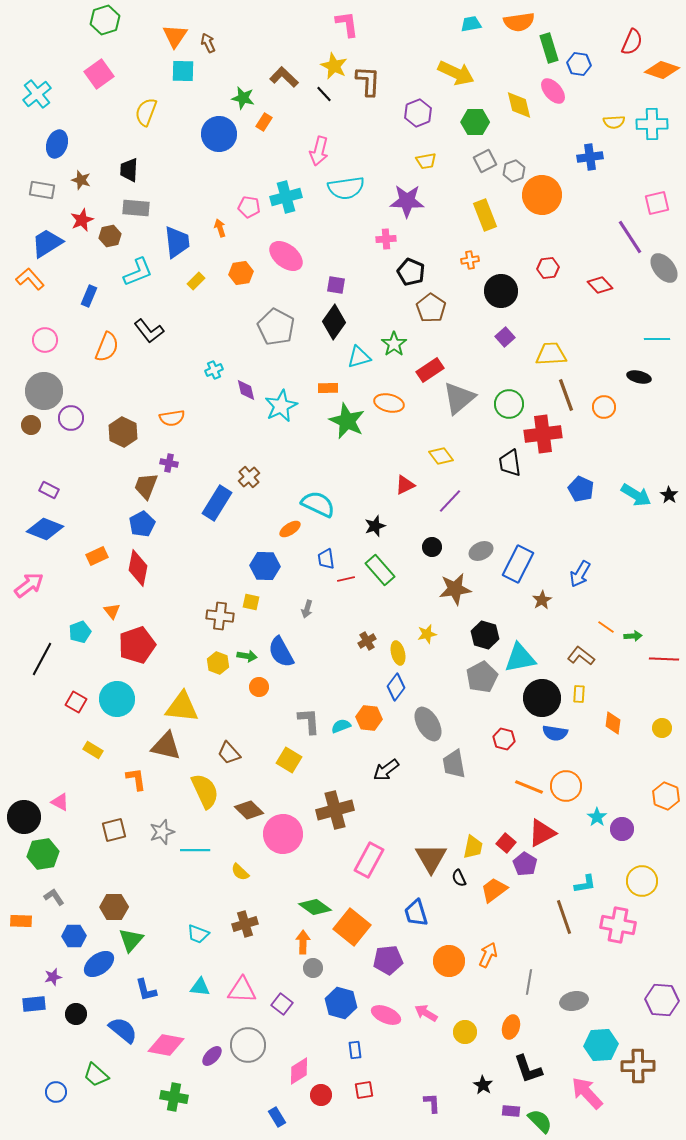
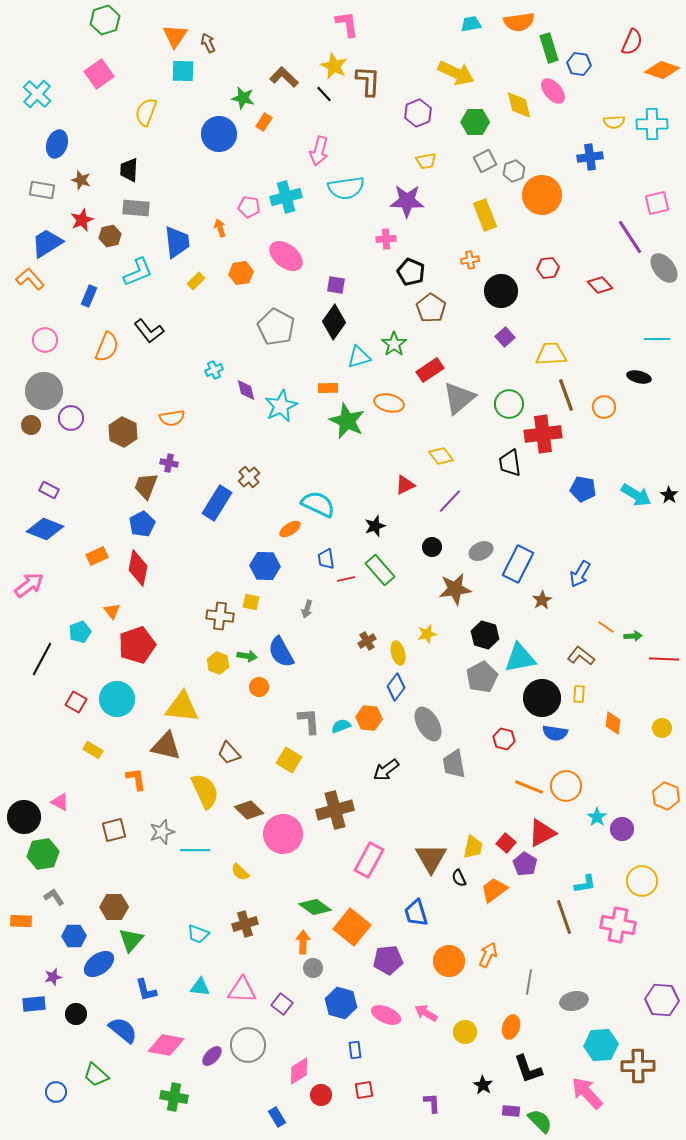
cyan cross at (37, 94): rotated 8 degrees counterclockwise
blue pentagon at (581, 489): moved 2 px right; rotated 15 degrees counterclockwise
